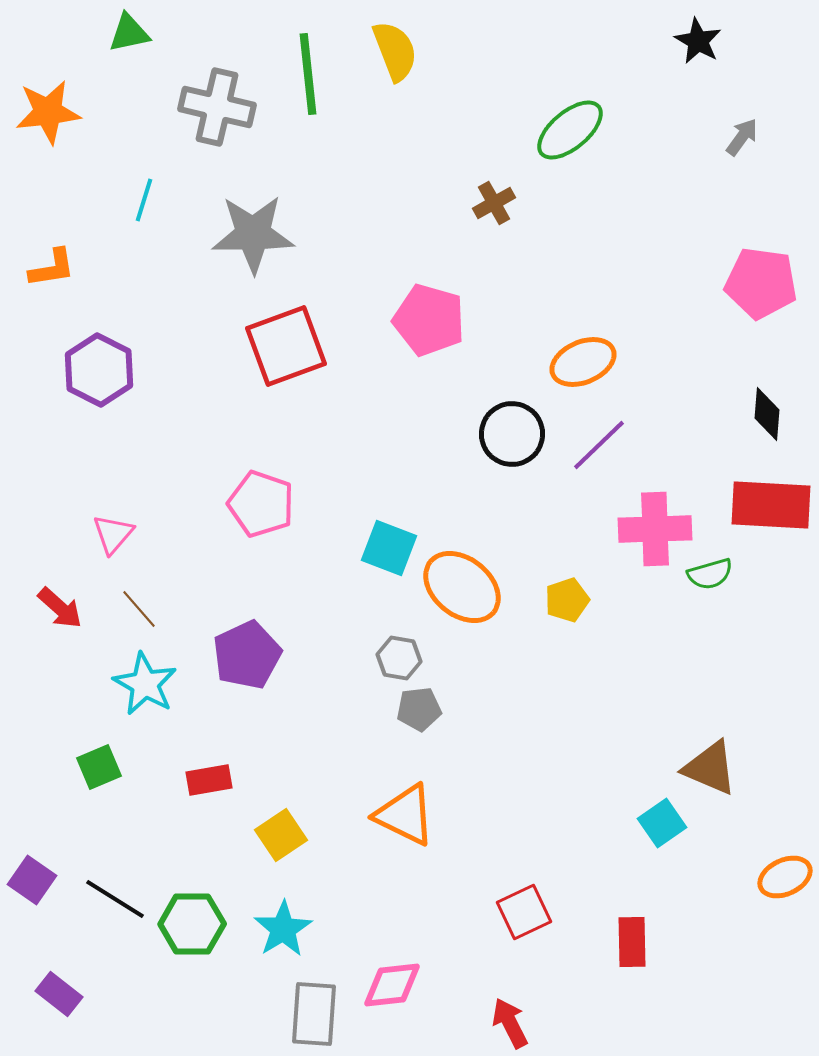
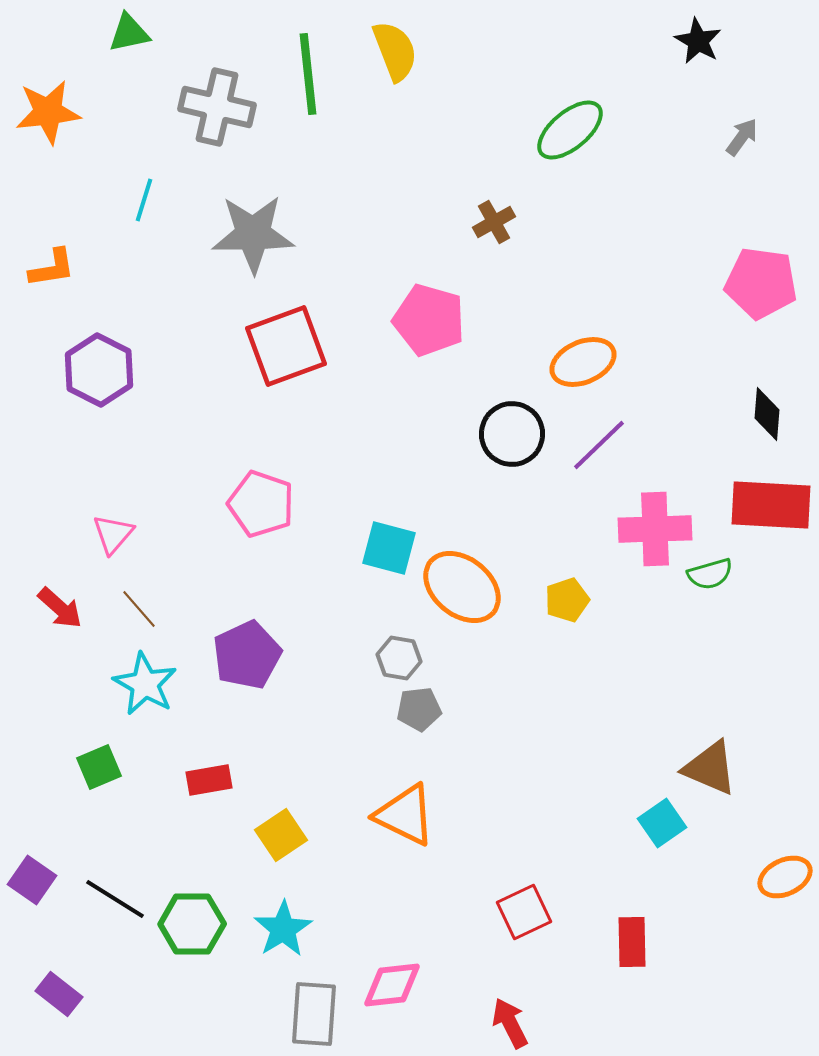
brown cross at (494, 203): moved 19 px down
cyan square at (389, 548): rotated 6 degrees counterclockwise
